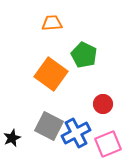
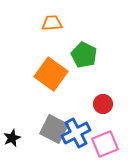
gray square: moved 5 px right, 3 px down
pink square: moved 3 px left
